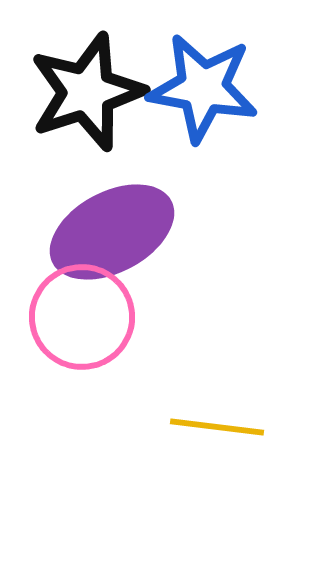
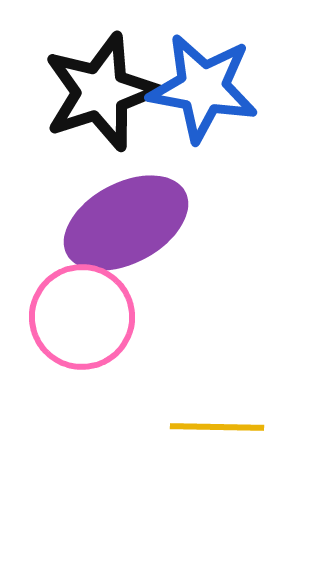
black star: moved 14 px right
purple ellipse: moved 14 px right, 9 px up
yellow line: rotated 6 degrees counterclockwise
